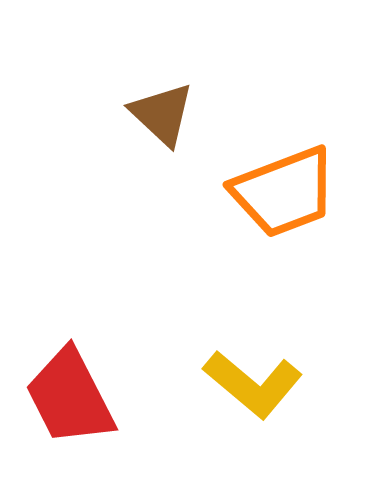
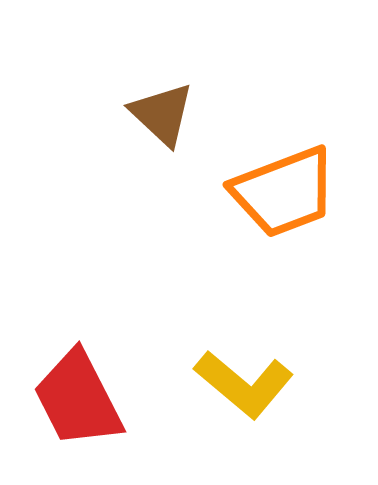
yellow L-shape: moved 9 px left
red trapezoid: moved 8 px right, 2 px down
